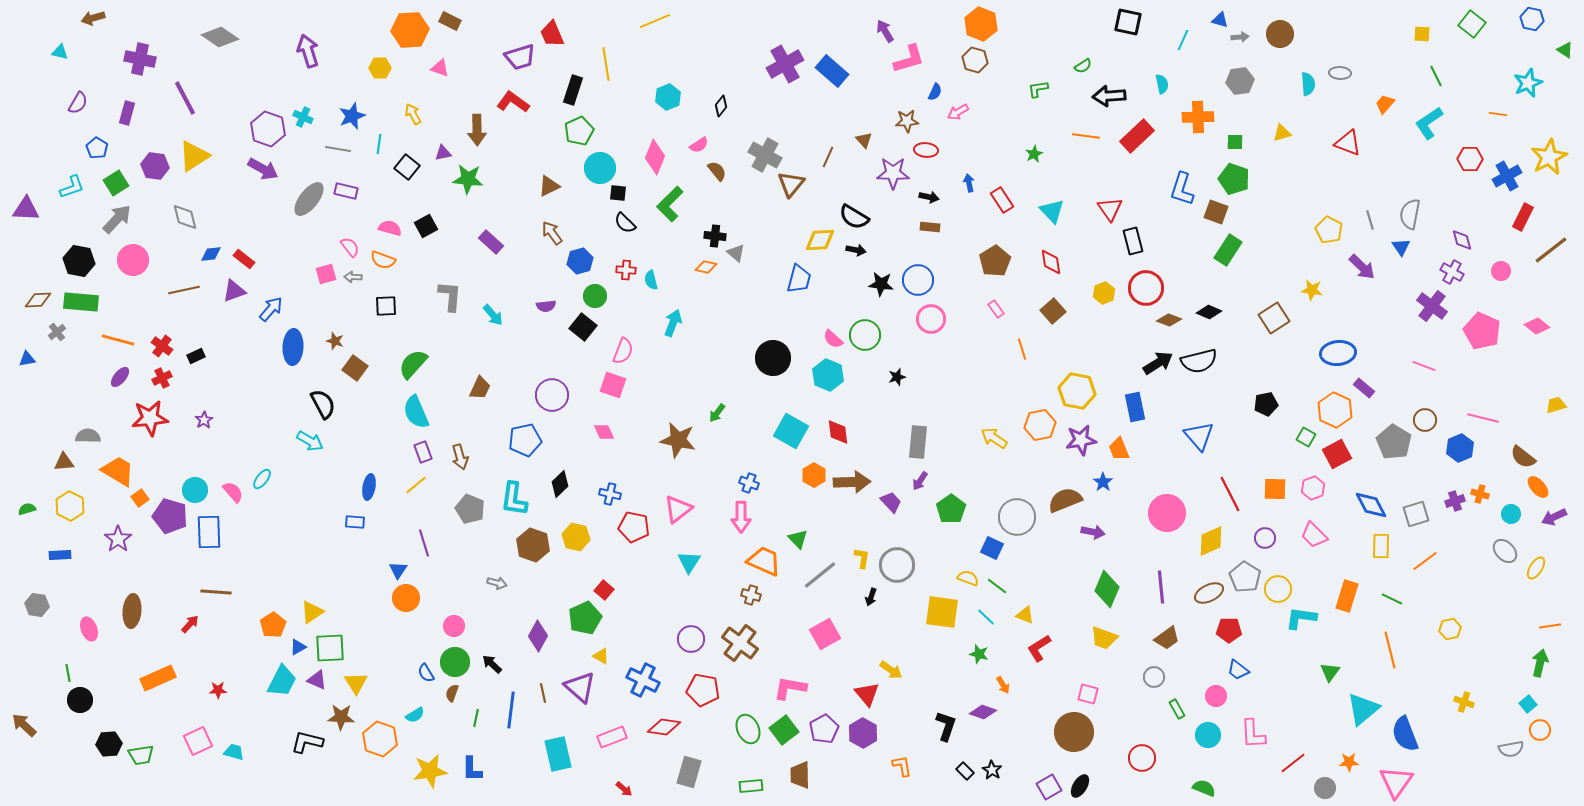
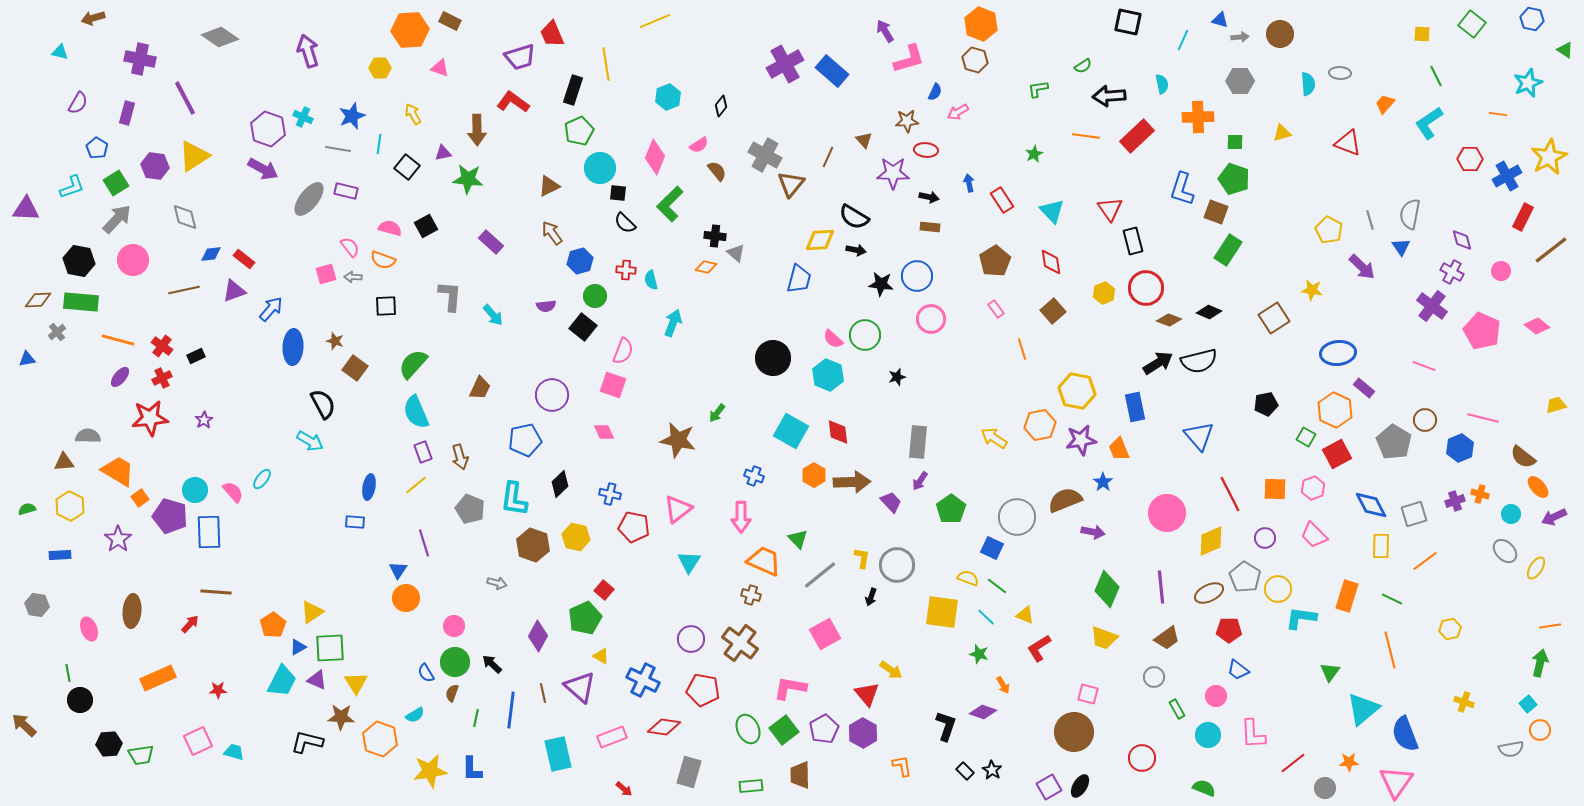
gray hexagon at (1240, 81): rotated 8 degrees clockwise
blue circle at (918, 280): moved 1 px left, 4 px up
blue cross at (749, 483): moved 5 px right, 7 px up
gray square at (1416, 514): moved 2 px left
